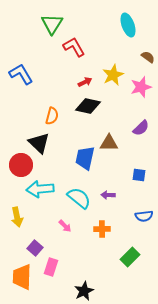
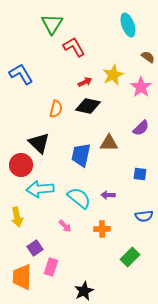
pink star: rotated 20 degrees counterclockwise
orange semicircle: moved 4 px right, 7 px up
blue trapezoid: moved 4 px left, 3 px up
blue square: moved 1 px right, 1 px up
purple square: rotated 14 degrees clockwise
